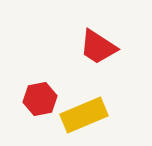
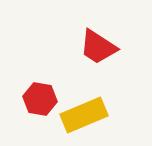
red hexagon: rotated 20 degrees clockwise
